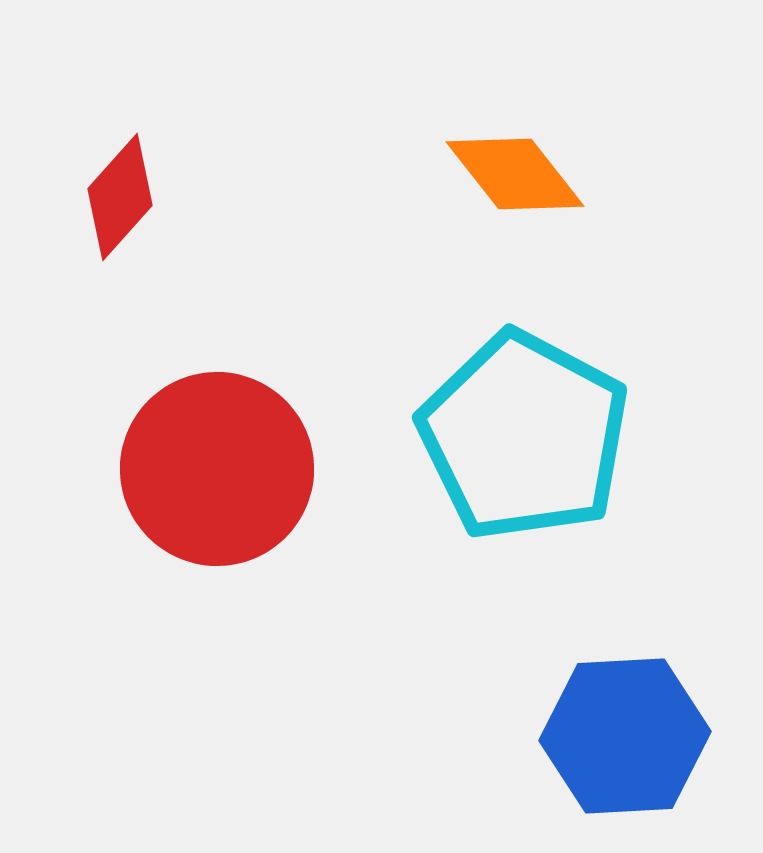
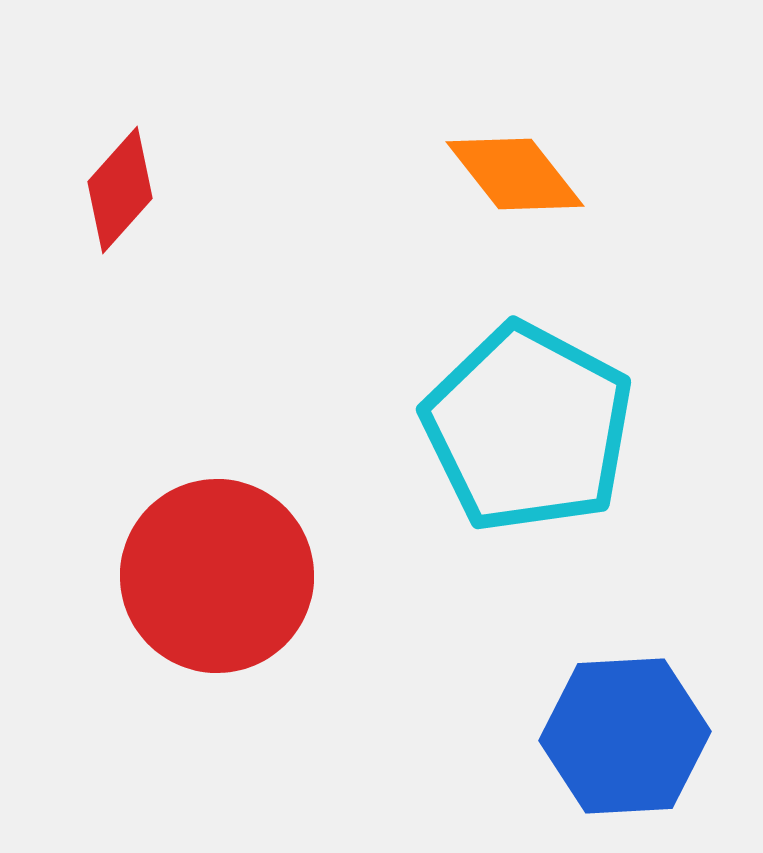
red diamond: moved 7 px up
cyan pentagon: moved 4 px right, 8 px up
red circle: moved 107 px down
